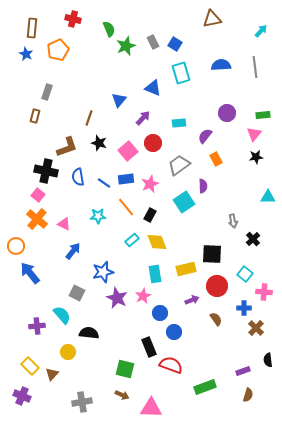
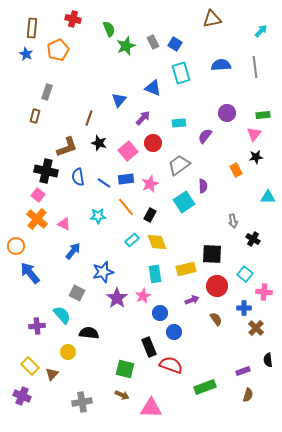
orange rectangle at (216, 159): moved 20 px right, 11 px down
black cross at (253, 239): rotated 16 degrees counterclockwise
purple star at (117, 298): rotated 10 degrees clockwise
